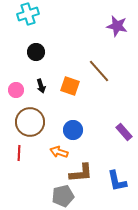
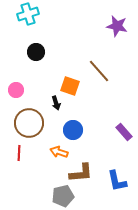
black arrow: moved 15 px right, 17 px down
brown circle: moved 1 px left, 1 px down
